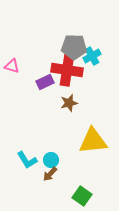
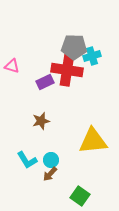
cyan cross: rotated 12 degrees clockwise
brown star: moved 28 px left, 18 px down
green square: moved 2 px left
